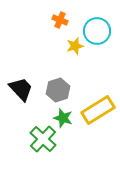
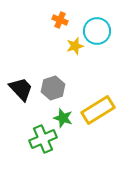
gray hexagon: moved 5 px left, 2 px up
green cross: rotated 24 degrees clockwise
